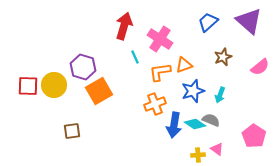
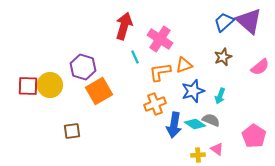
blue trapezoid: moved 16 px right
yellow circle: moved 4 px left
cyan arrow: moved 1 px down
